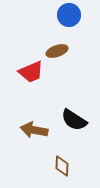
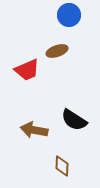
red trapezoid: moved 4 px left, 2 px up
